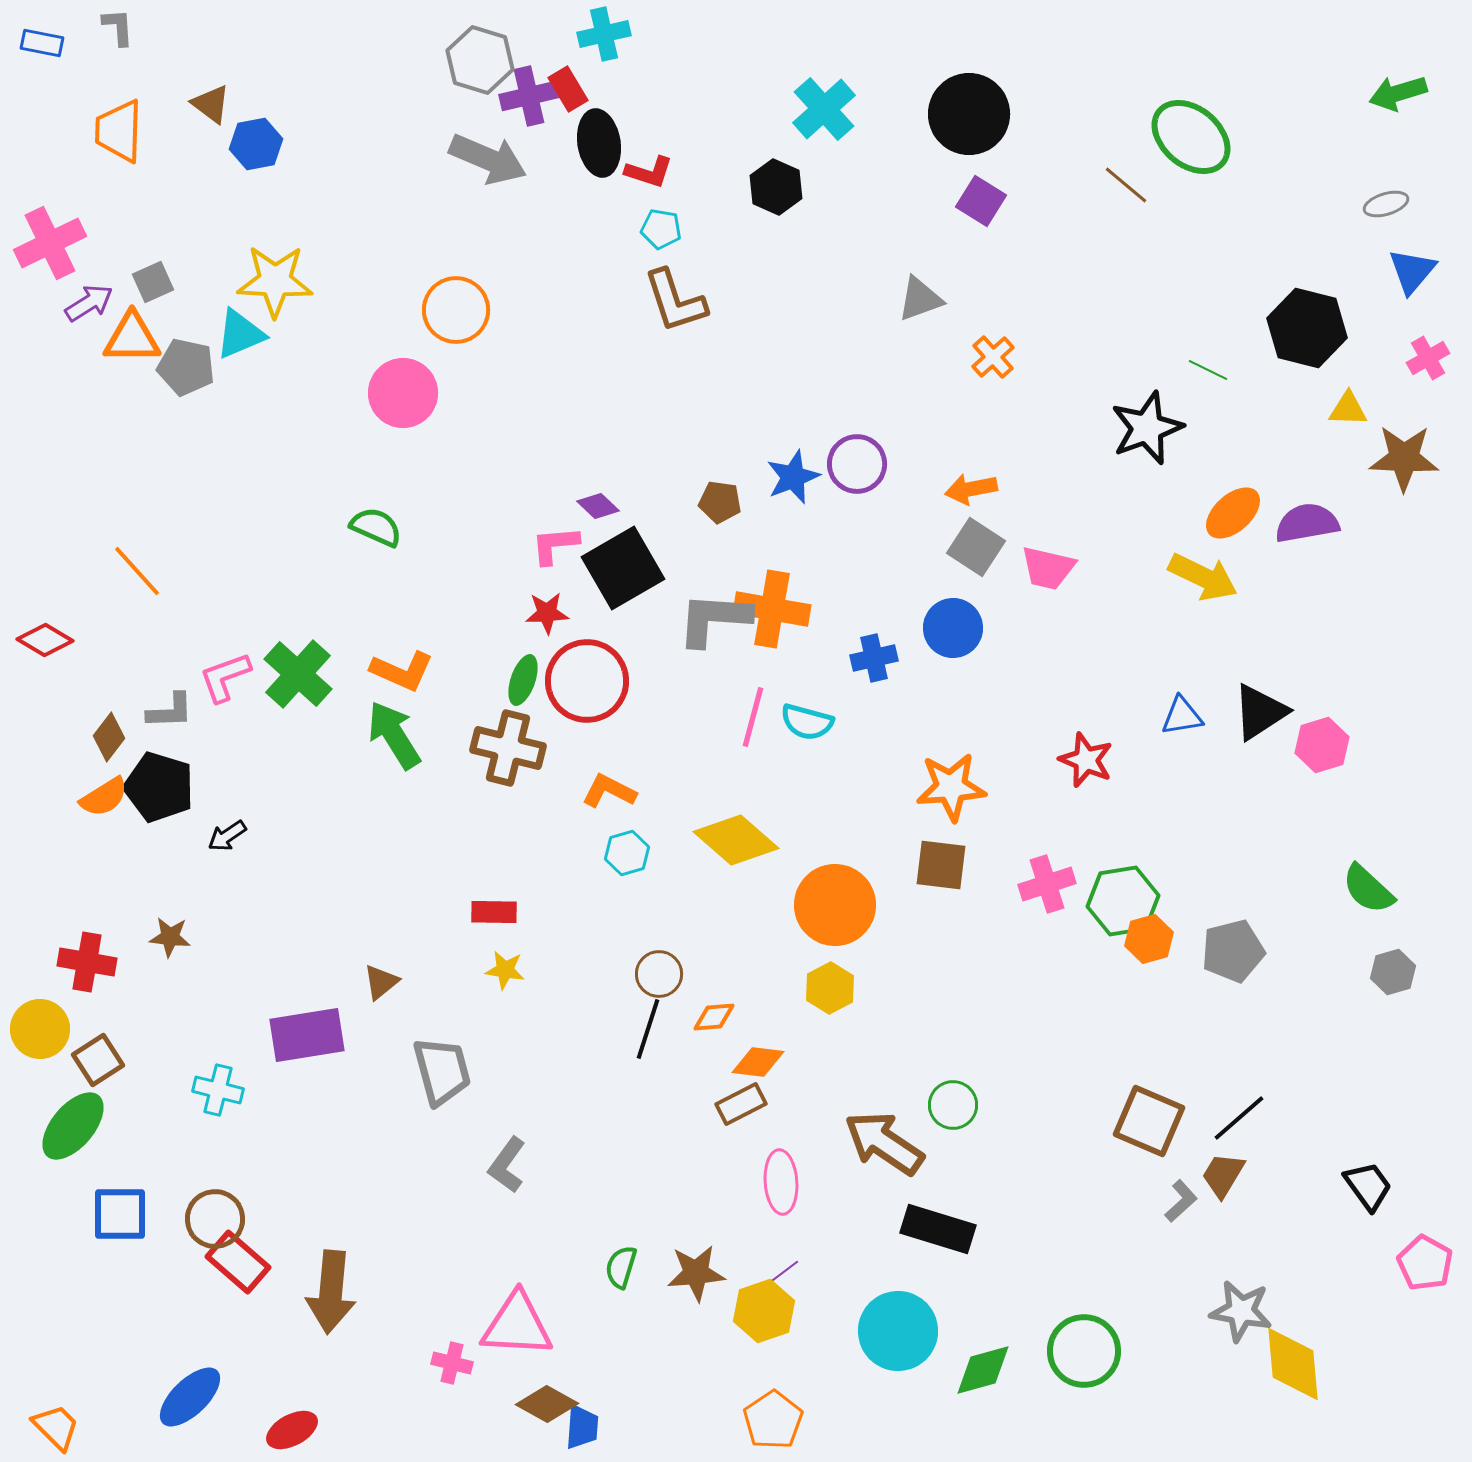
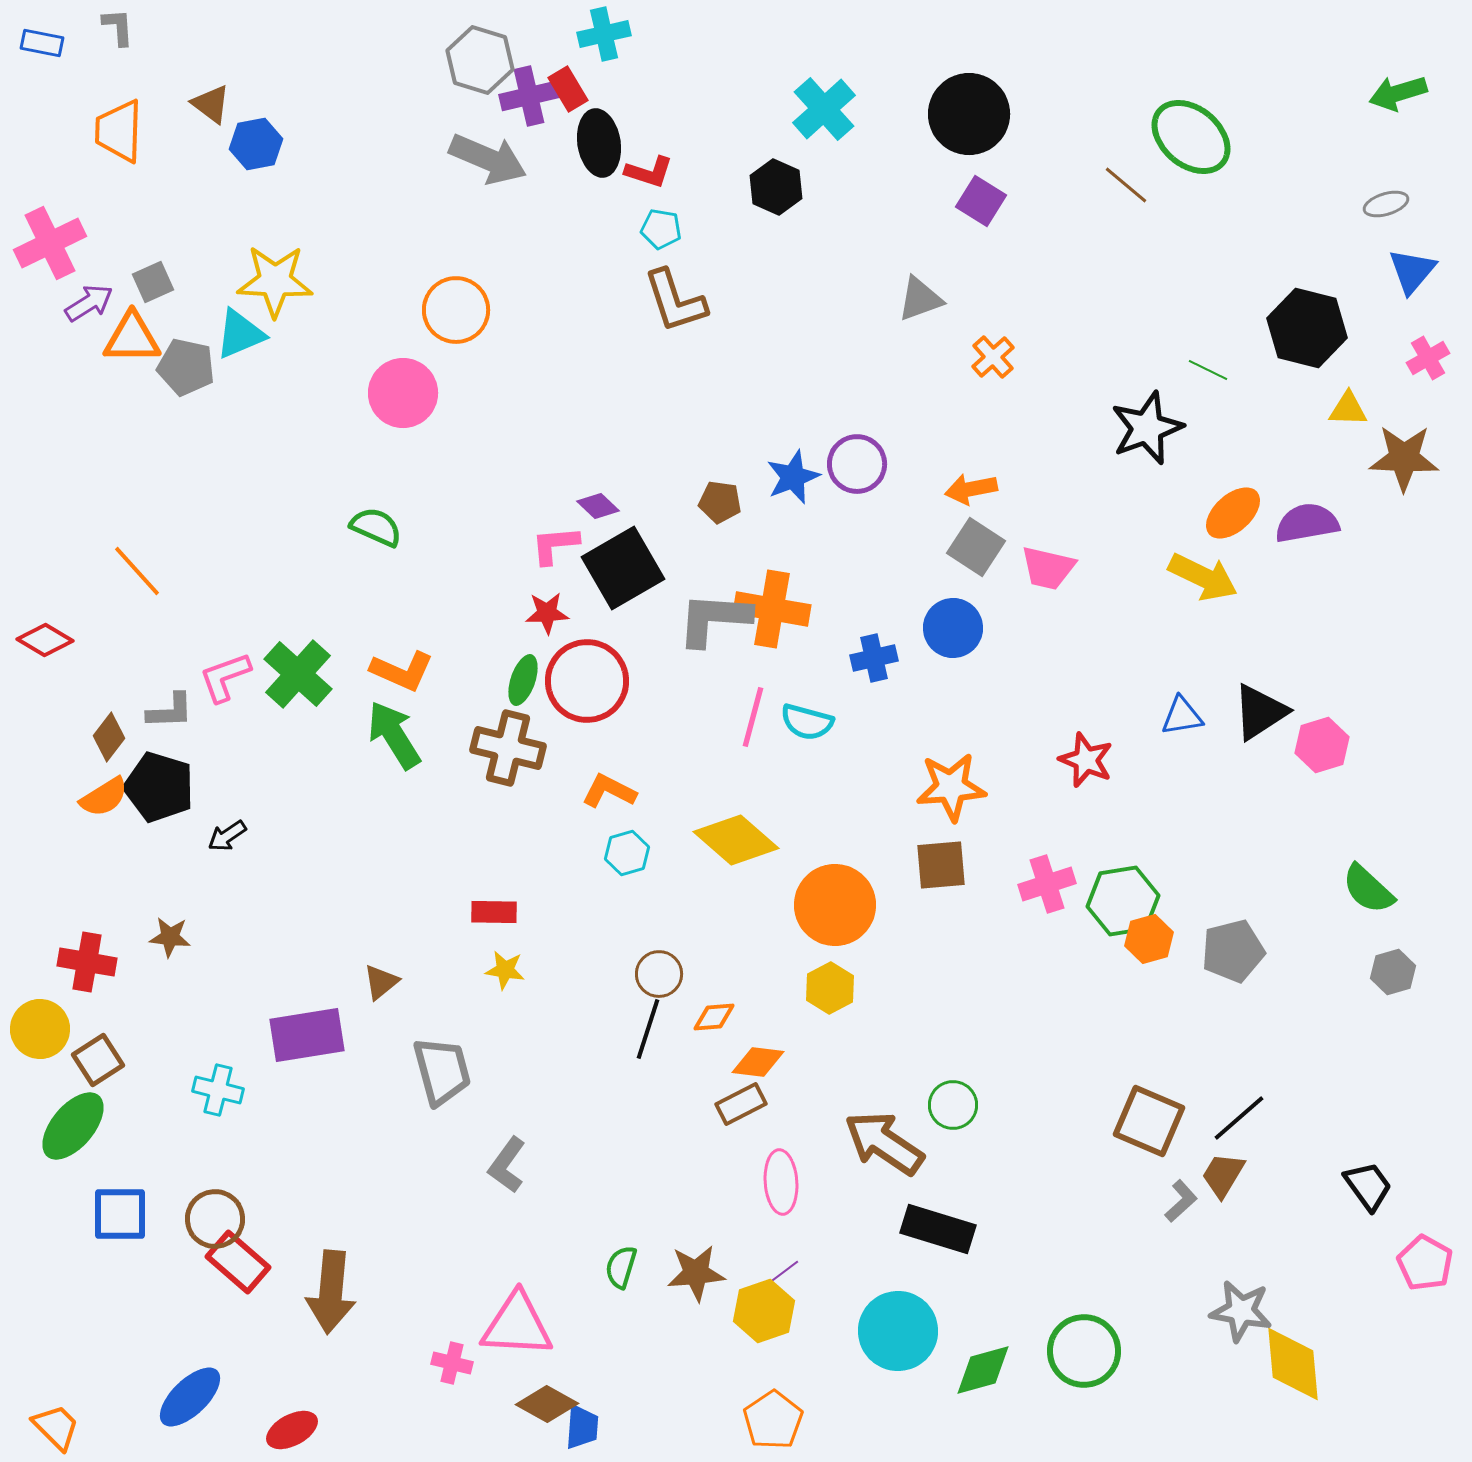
brown square at (941, 865): rotated 12 degrees counterclockwise
